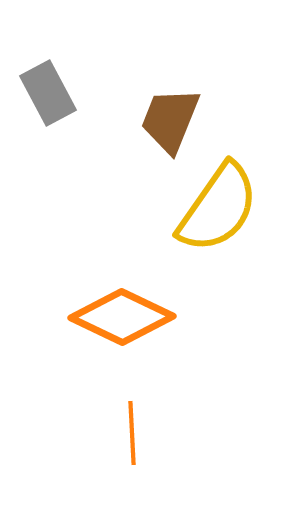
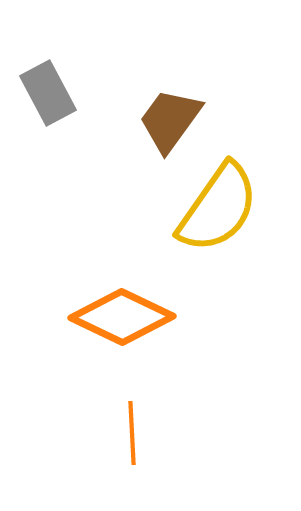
brown trapezoid: rotated 14 degrees clockwise
